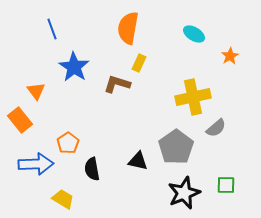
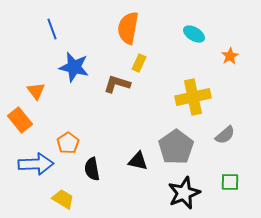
blue star: rotated 20 degrees counterclockwise
gray semicircle: moved 9 px right, 7 px down
green square: moved 4 px right, 3 px up
